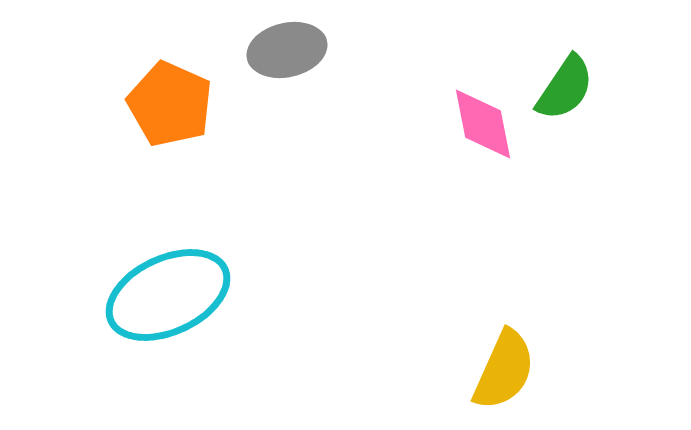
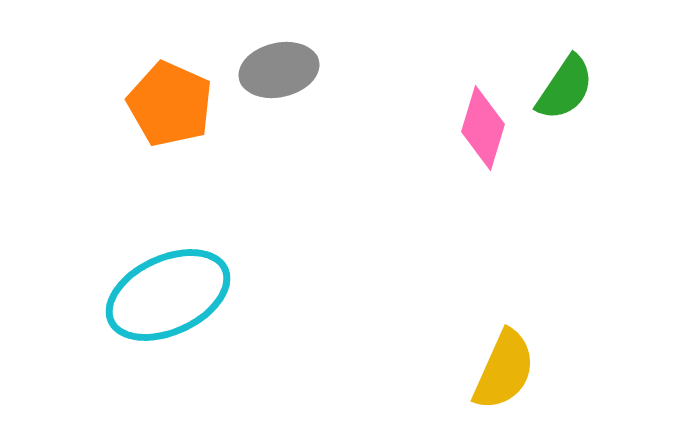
gray ellipse: moved 8 px left, 20 px down
pink diamond: moved 4 px down; rotated 28 degrees clockwise
